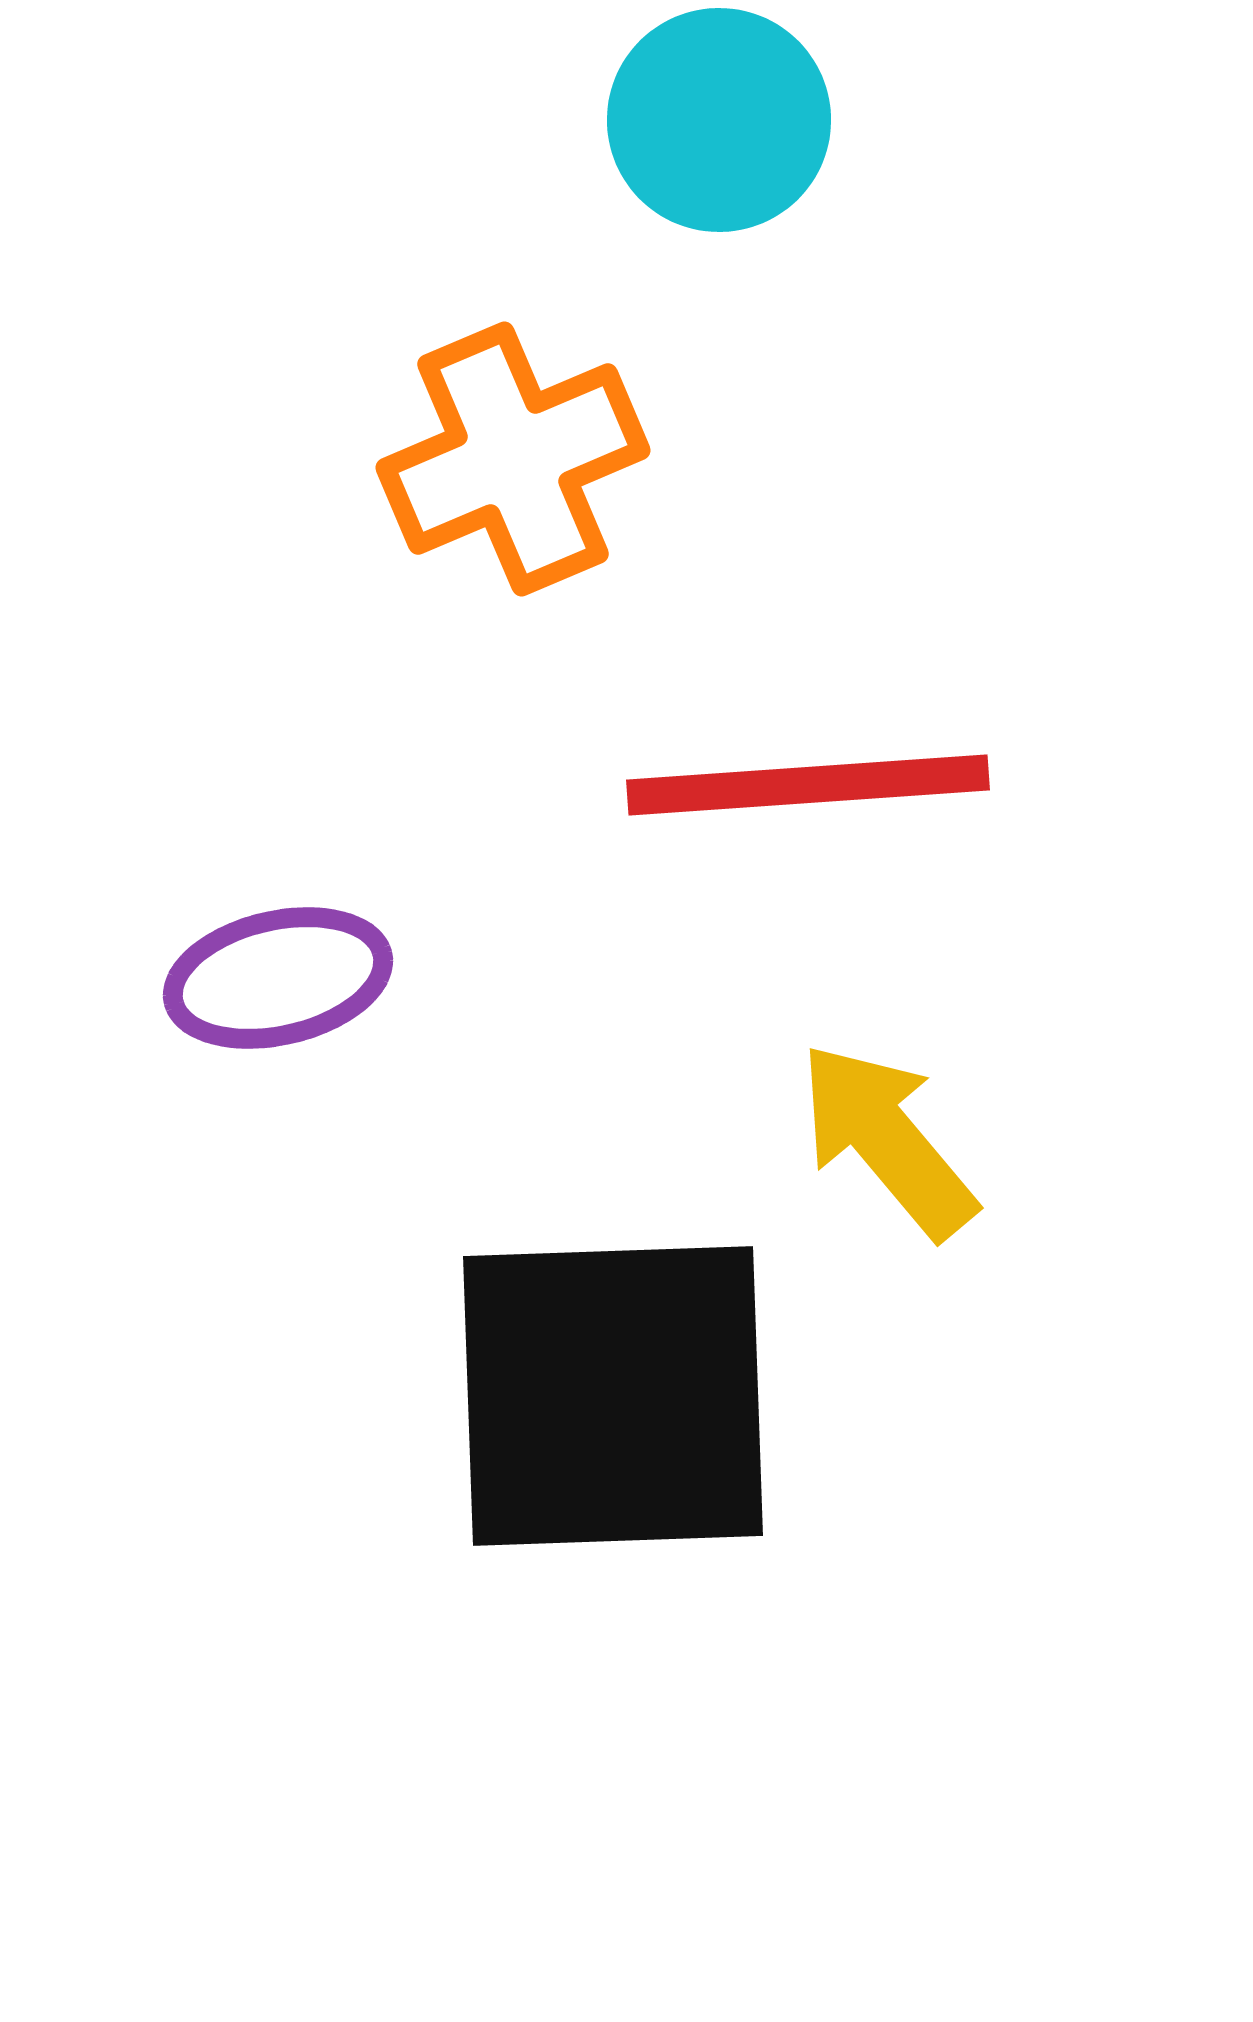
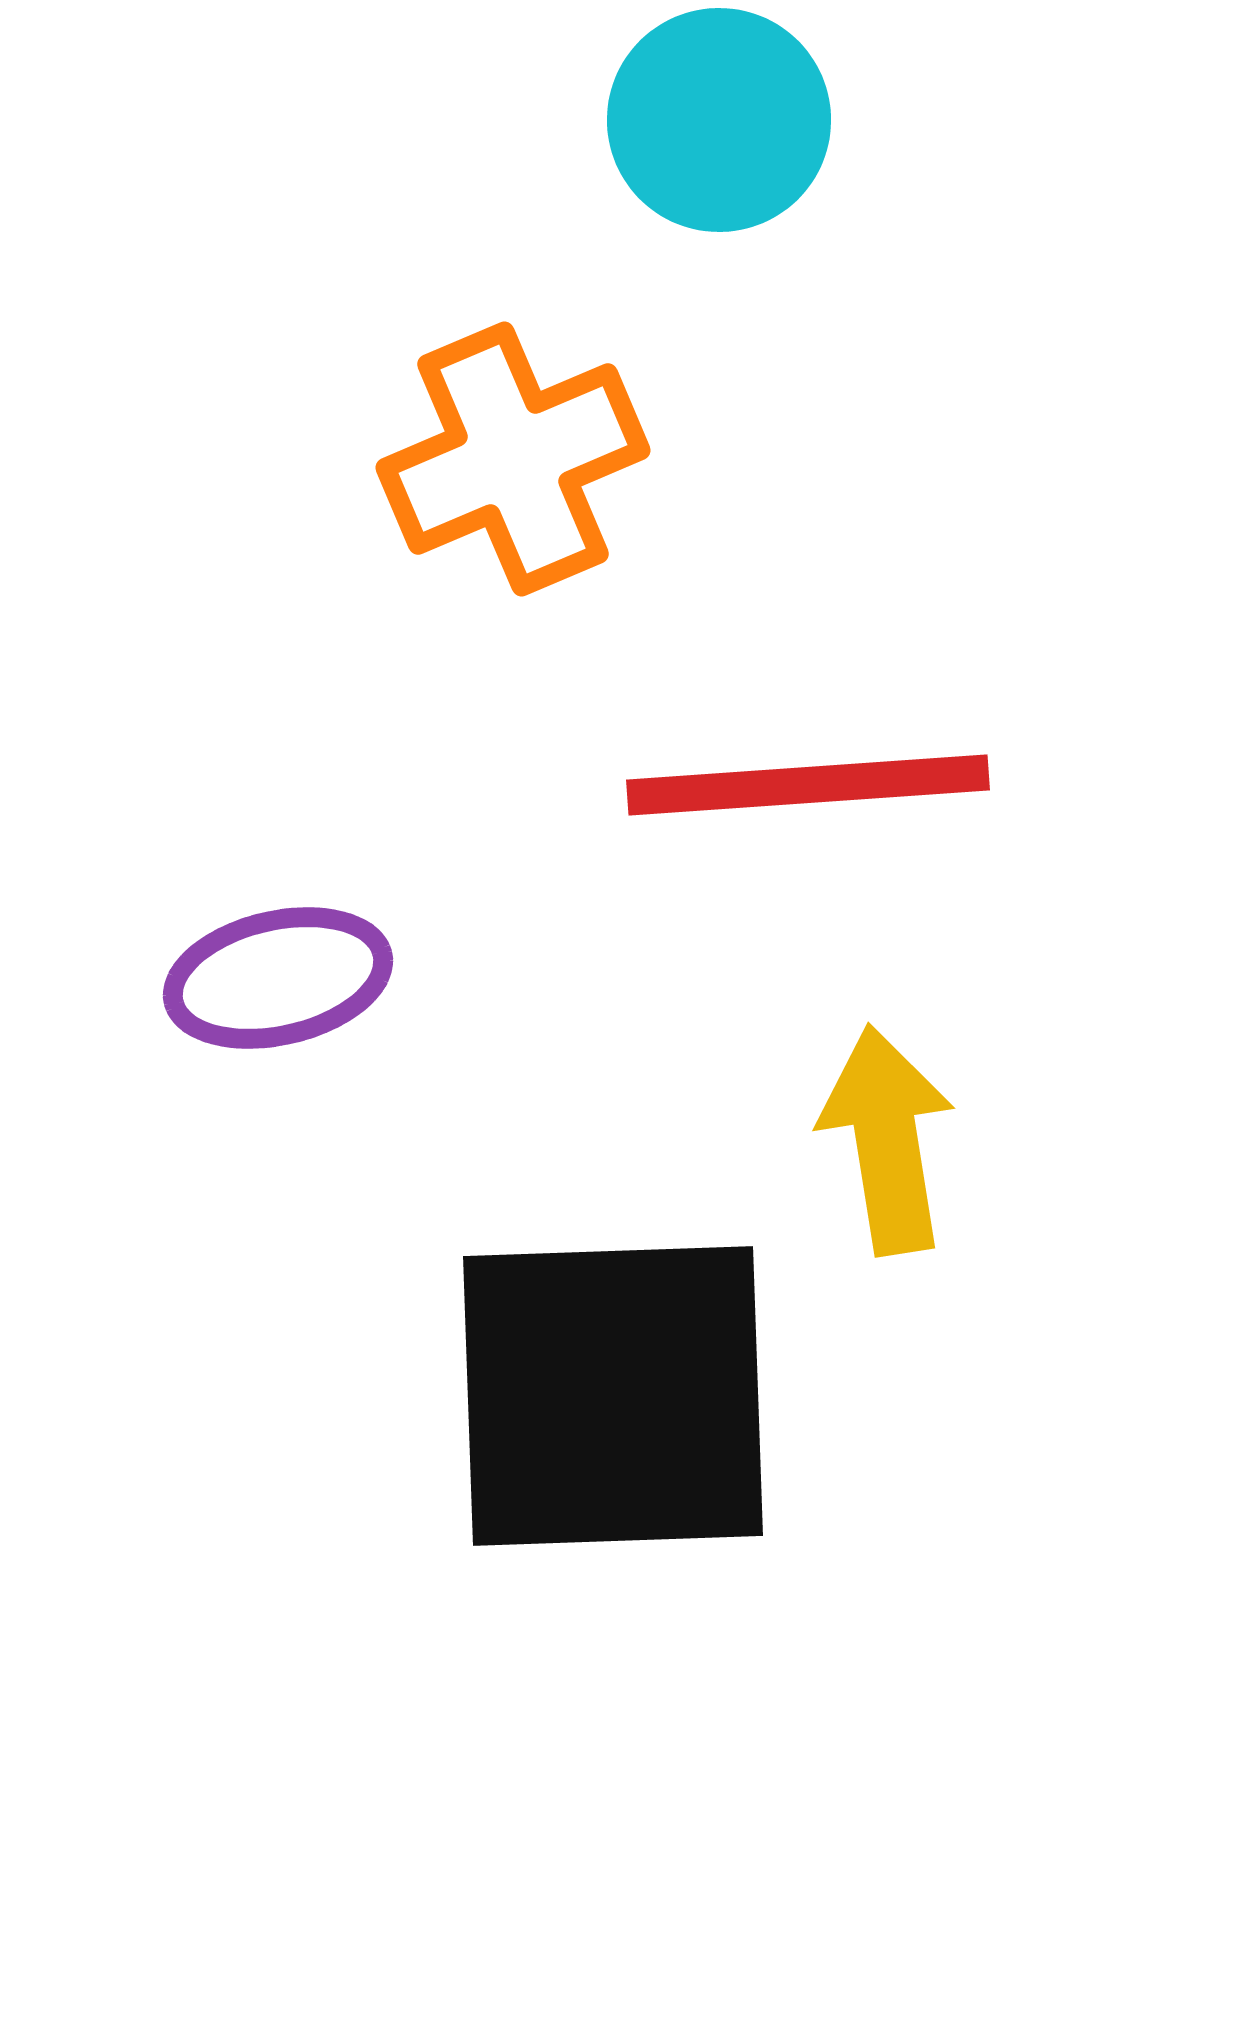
yellow arrow: rotated 31 degrees clockwise
